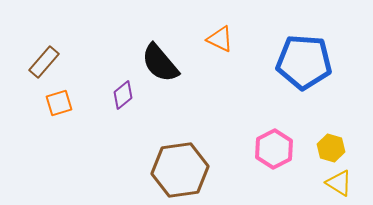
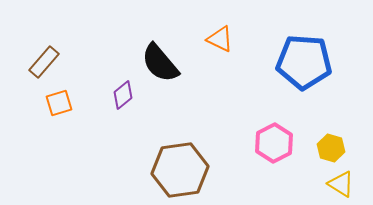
pink hexagon: moved 6 px up
yellow triangle: moved 2 px right, 1 px down
